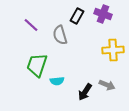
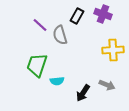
purple line: moved 9 px right
black arrow: moved 2 px left, 1 px down
